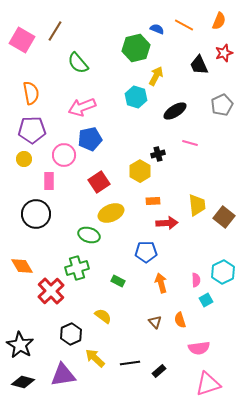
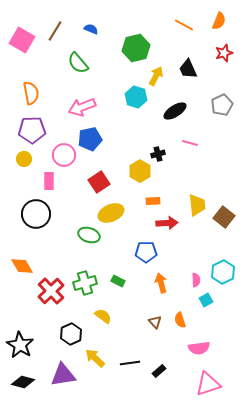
blue semicircle at (157, 29): moved 66 px left
black trapezoid at (199, 65): moved 11 px left, 4 px down
green cross at (77, 268): moved 8 px right, 15 px down
